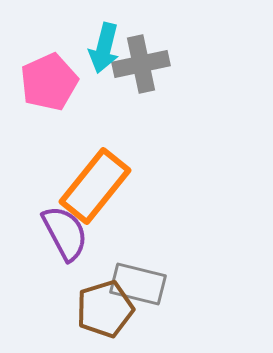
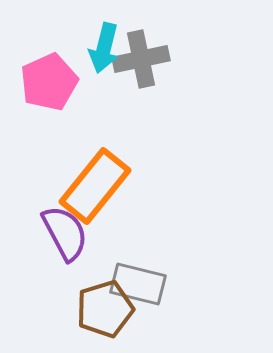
gray cross: moved 5 px up
